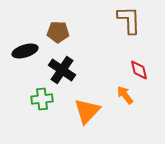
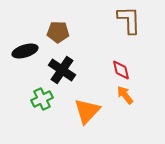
red diamond: moved 18 px left
green cross: rotated 20 degrees counterclockwise
